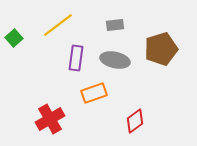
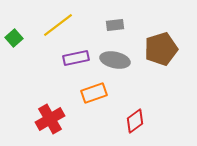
purple rectangle: rotated 70 degrees clockwise
